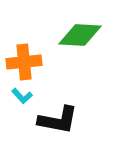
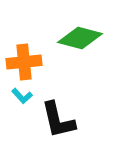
green diamond: moved 3 px down; rotated 12 degrees clockwise
black L-shape: rotated 66 degrees clockwise
